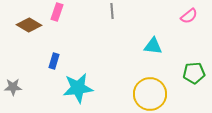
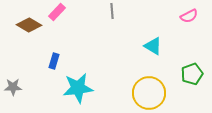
pink rectangle: rotated 24 degrees clockwise
pink semicircle: rotated 12 degrees clockwise
cyan triangle: rotated 24 degrees clockwise
green pentagon: moved 2 px left, 1 px down; rotated 15 degrees counterclockwise
yellow circle: moved 1 px left, 1 px up
